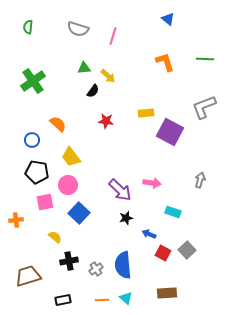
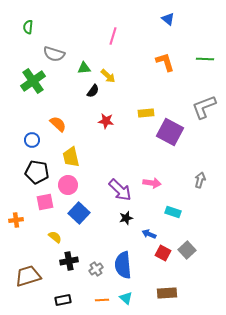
gray semicircle: moved 24 px left, 25 px down
yellow trapezoid: rotated 25 degrees clockwise
